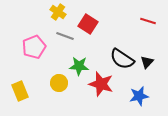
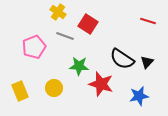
yellow circle: moved 5 px left, 5 px down
